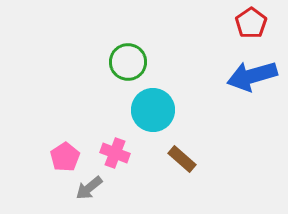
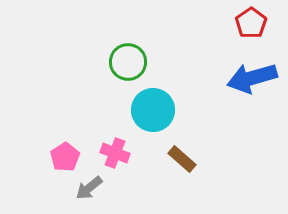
blue arrow: moved 2 px down
